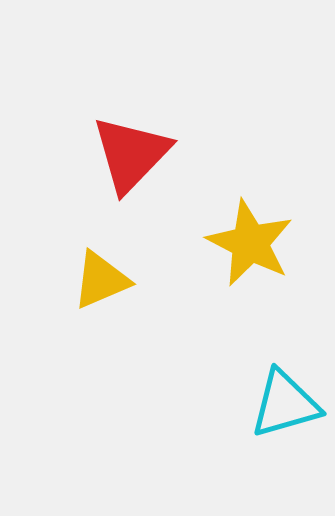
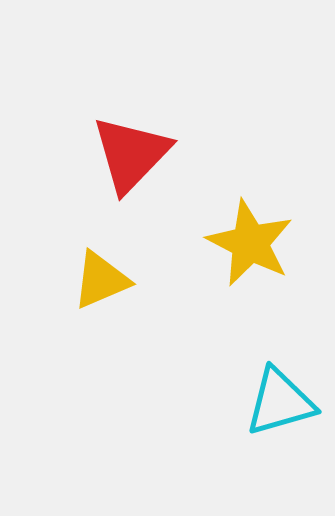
cyan triangle: moved 5 px left, 2 px up
